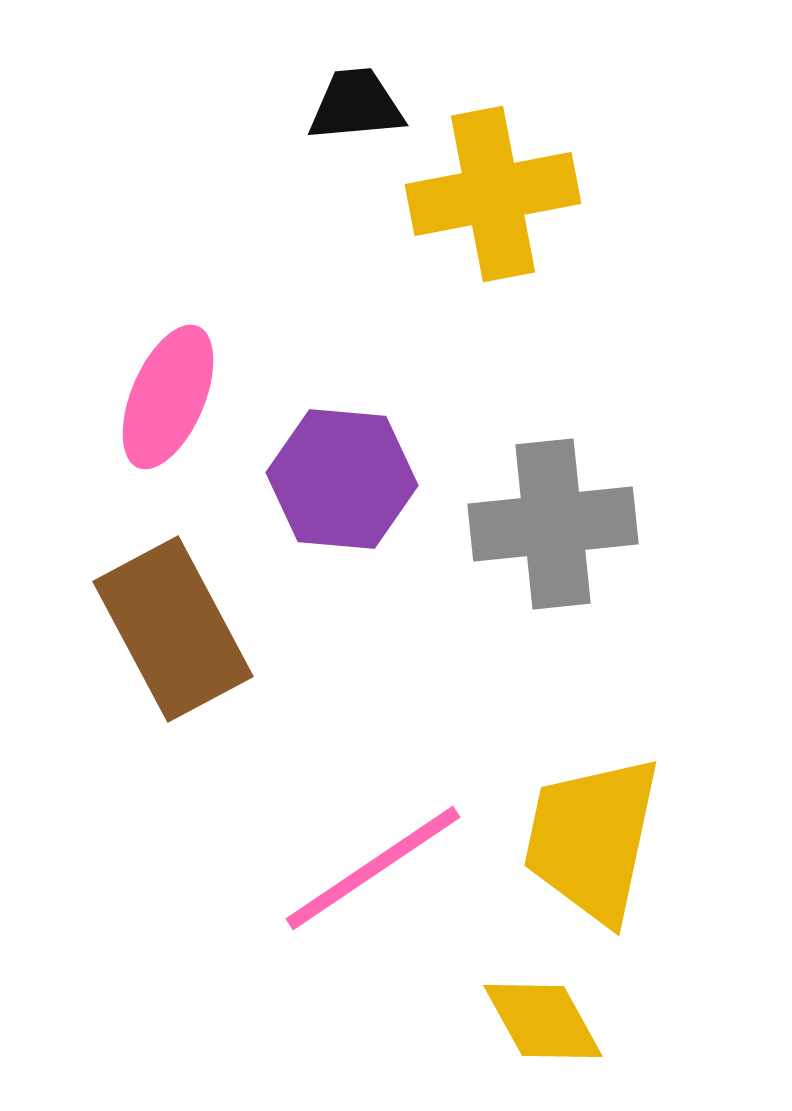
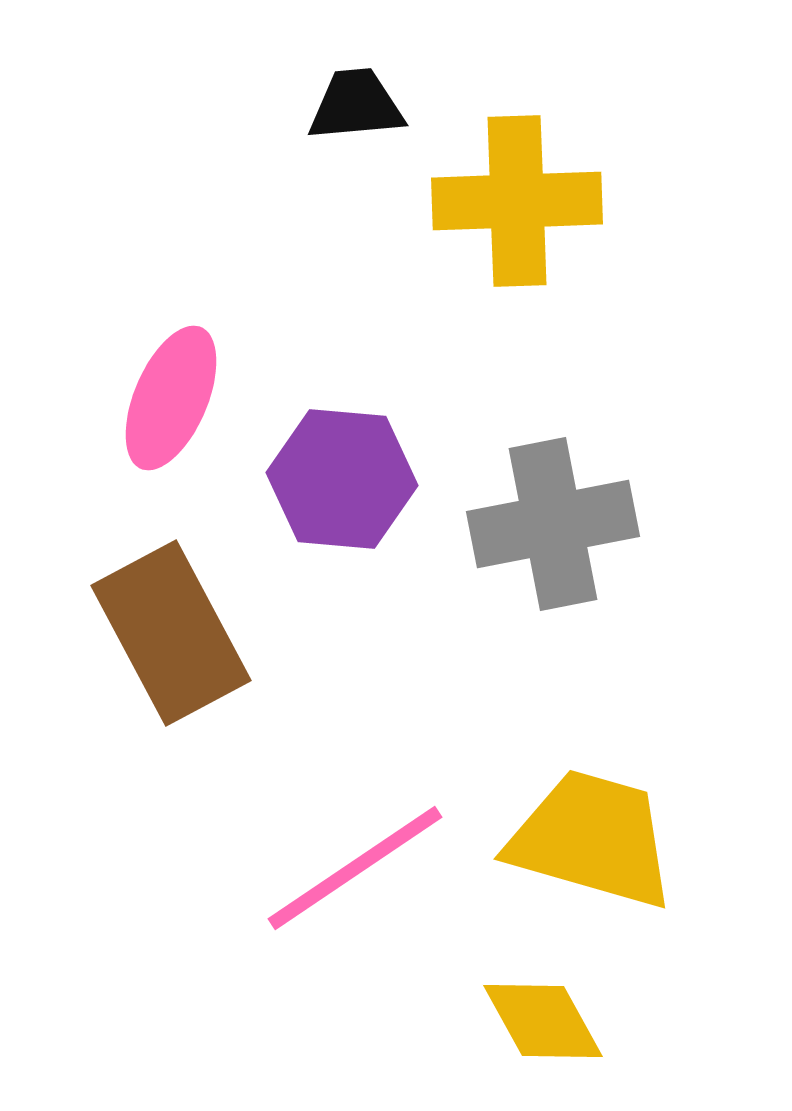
yellow cross: moved 24 px right, 7 px down; rotated 9 degrees clockwise
pink ellipse: moved 3 px right, 1 px down
gray cross: rotated 5 degrees counterclockwise
brown rectangle: moved 2 px left, 4 px down
yellow trapezoid: rotated 94 degrees clockwise
pink line: moved 18 px left
